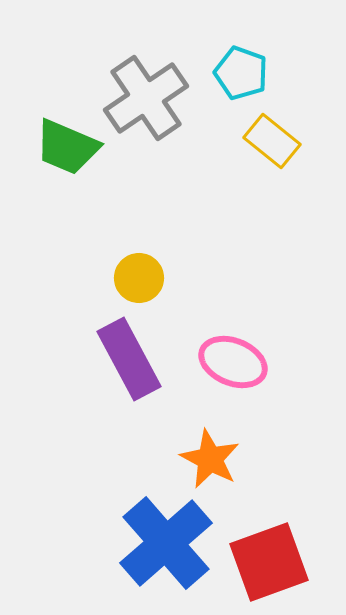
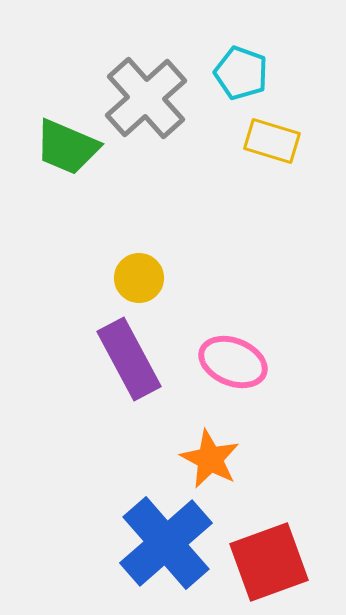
gray cross: rotated 8 degrees counterclockwise
yellow rectangle: rotated 22 degrees counterclockwise
